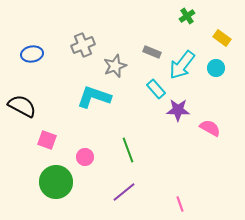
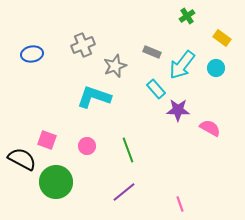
black semicircle: moved 53 px down
pink circle: moved 2 px right, 11 px up
